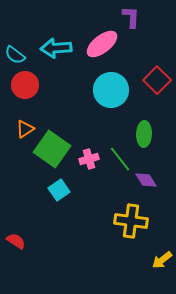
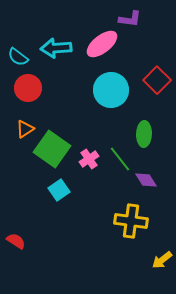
purple L-shape: moved 1 px left, 2 px down; rotated 95 degrees clockwise
cyan semicircle: moved 3 px right, 2 px down
red circle: moved 3 px right, 3 px down
pink cross: rotated 18 degrees counterclockwise
